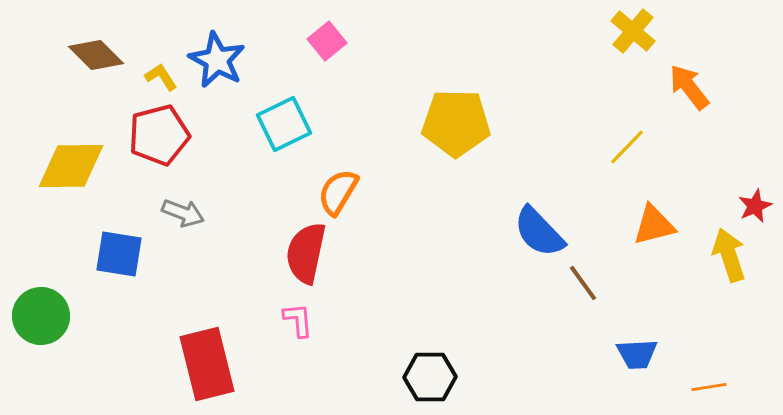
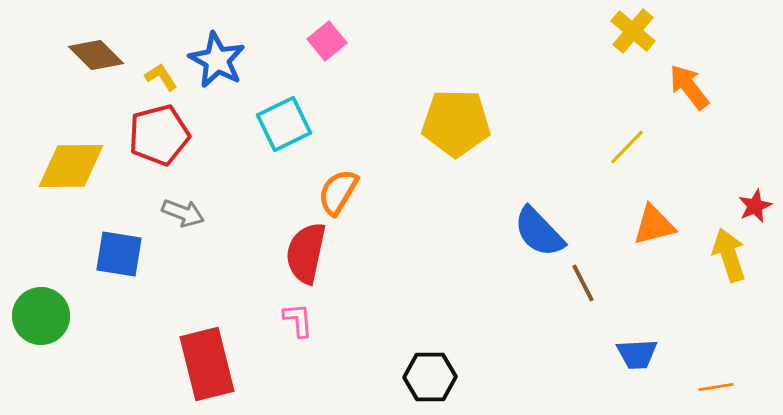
brown line: rotated 9 degrees clockwise
orange line: moved 7 px right
